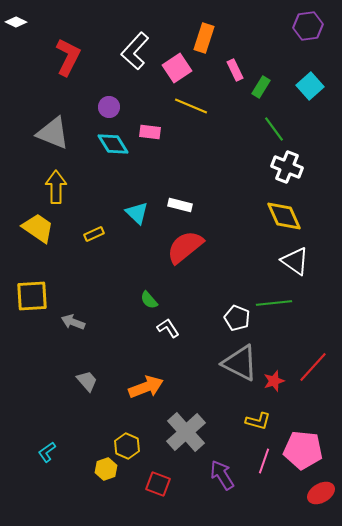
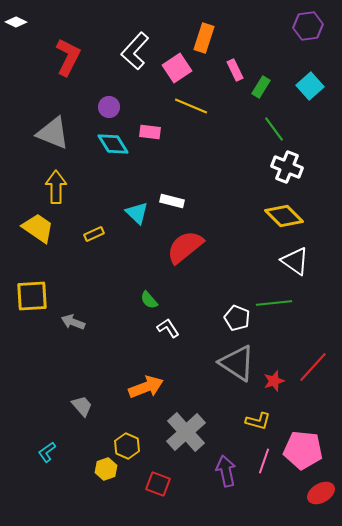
white rectangle at (180, 205): moved 8 px left, 4 px up
yellow diamond at (284, 216): rotated 21 degrees counterclockwise
gray triangle at (240, 363): moved 3 px left; rotated 6 degrees clockwise
gray trapezoid at (87, 381): moved 5 px left, 25 px down
purple arrow at (222, 475): moved 4 px right, 4 px up; rotated 20 degrees clockwise
